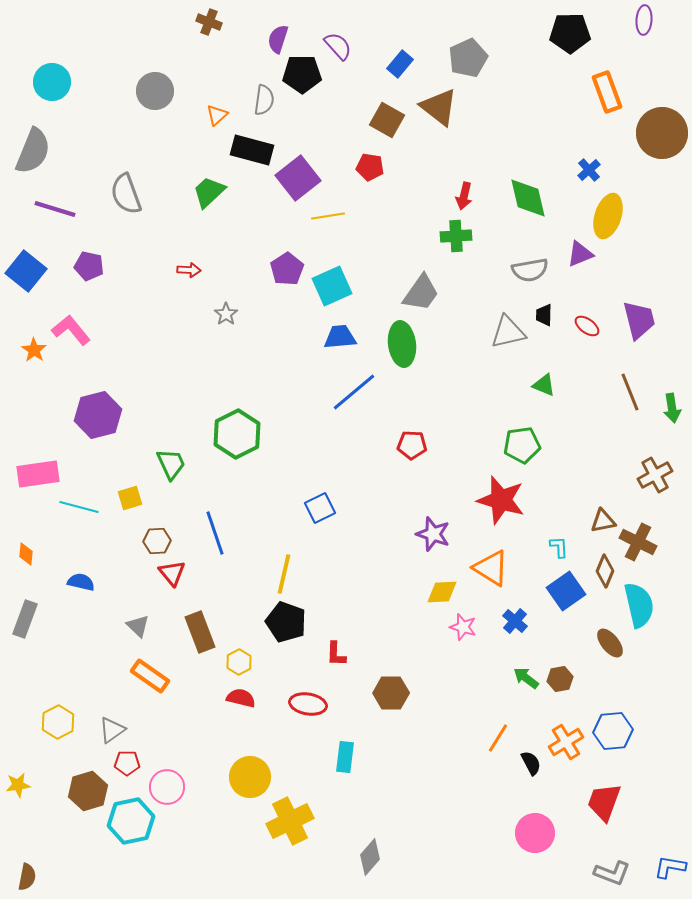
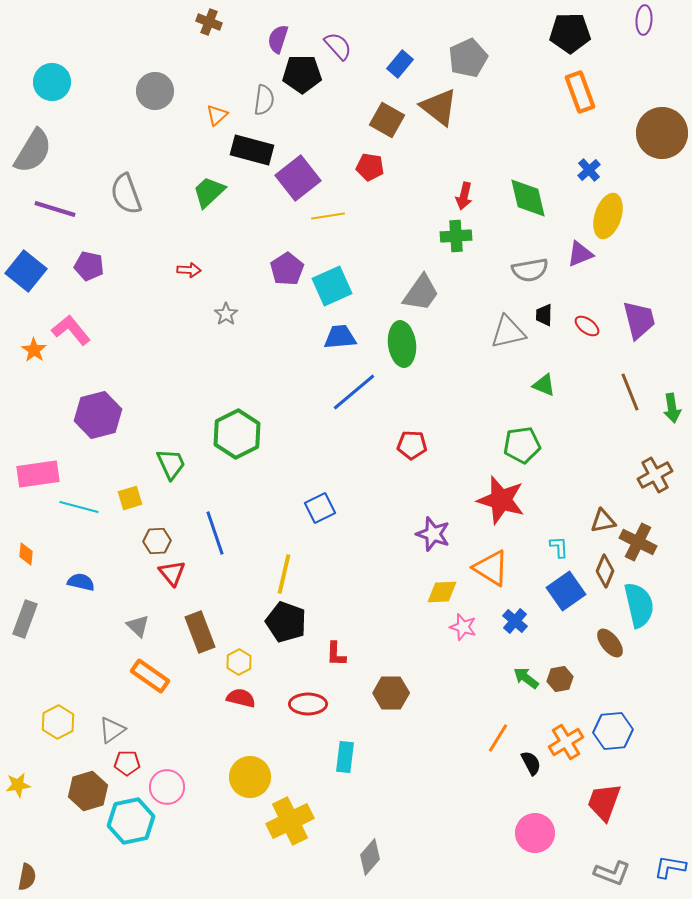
orange rectangle at (607, 92): moved 27 px left
gray semicircle at (33, 151): rotated 9 degrees clockwise
red ellipse at (308, 704): rotated 9 degrees counterclockwise
